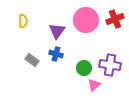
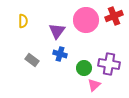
red cross: moved 1 px left, 3 px up
blue cross: moved 4 px right
purple cross: moved 1 px left, 1 px up
